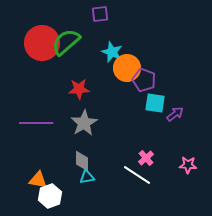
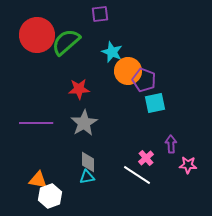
red circle: moved 5 px left, 8 px up
orange circle: moved 1 px right, 3 px down
cyan square: rotated 20 degrees counterclockwise
purple arrow: moved 4 px left, 30 px down; rotated 54 degrees counterclockwise
gray diamond: moved 6 px right, 1 px down
